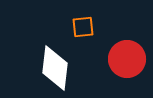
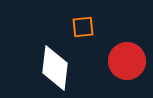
red circle: moved 2 px down
